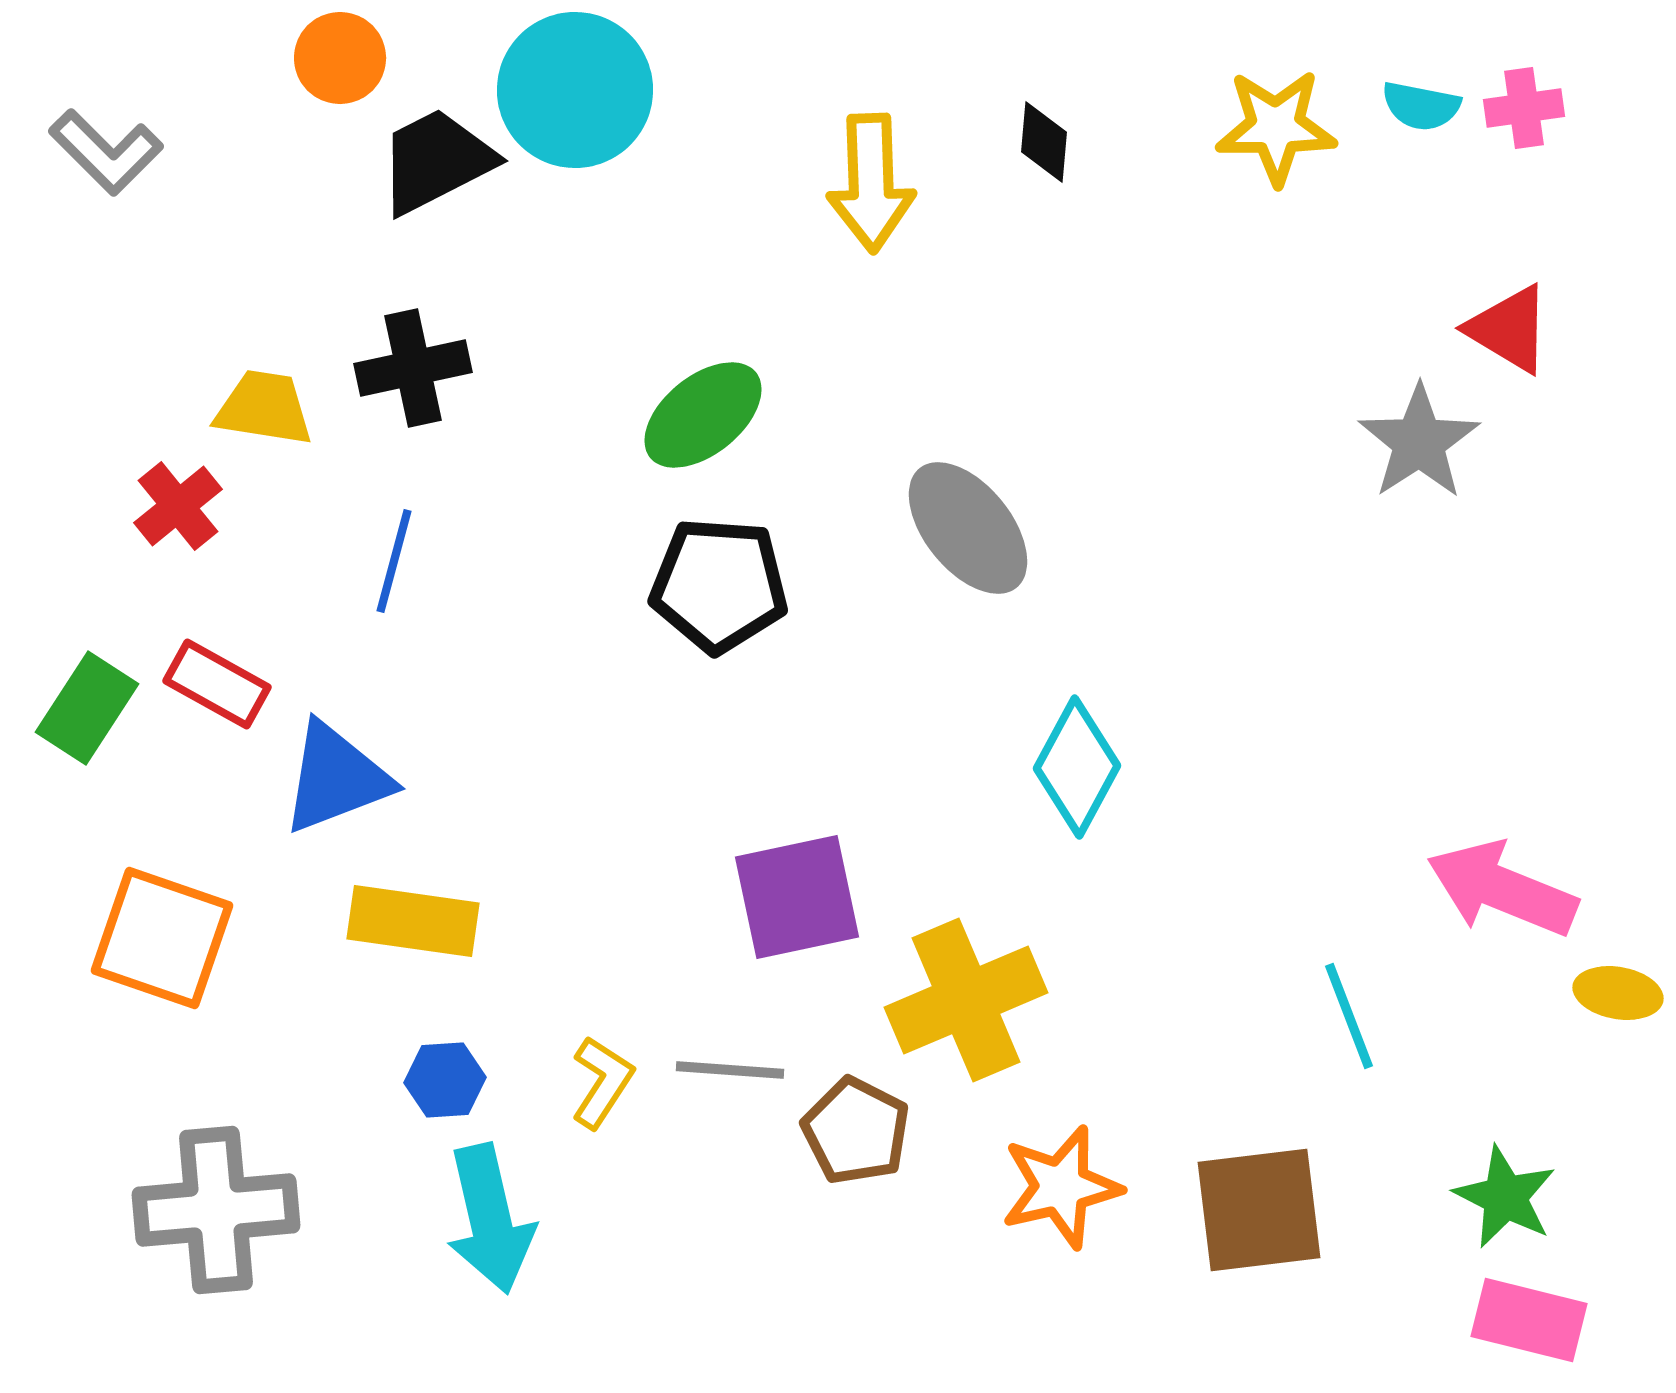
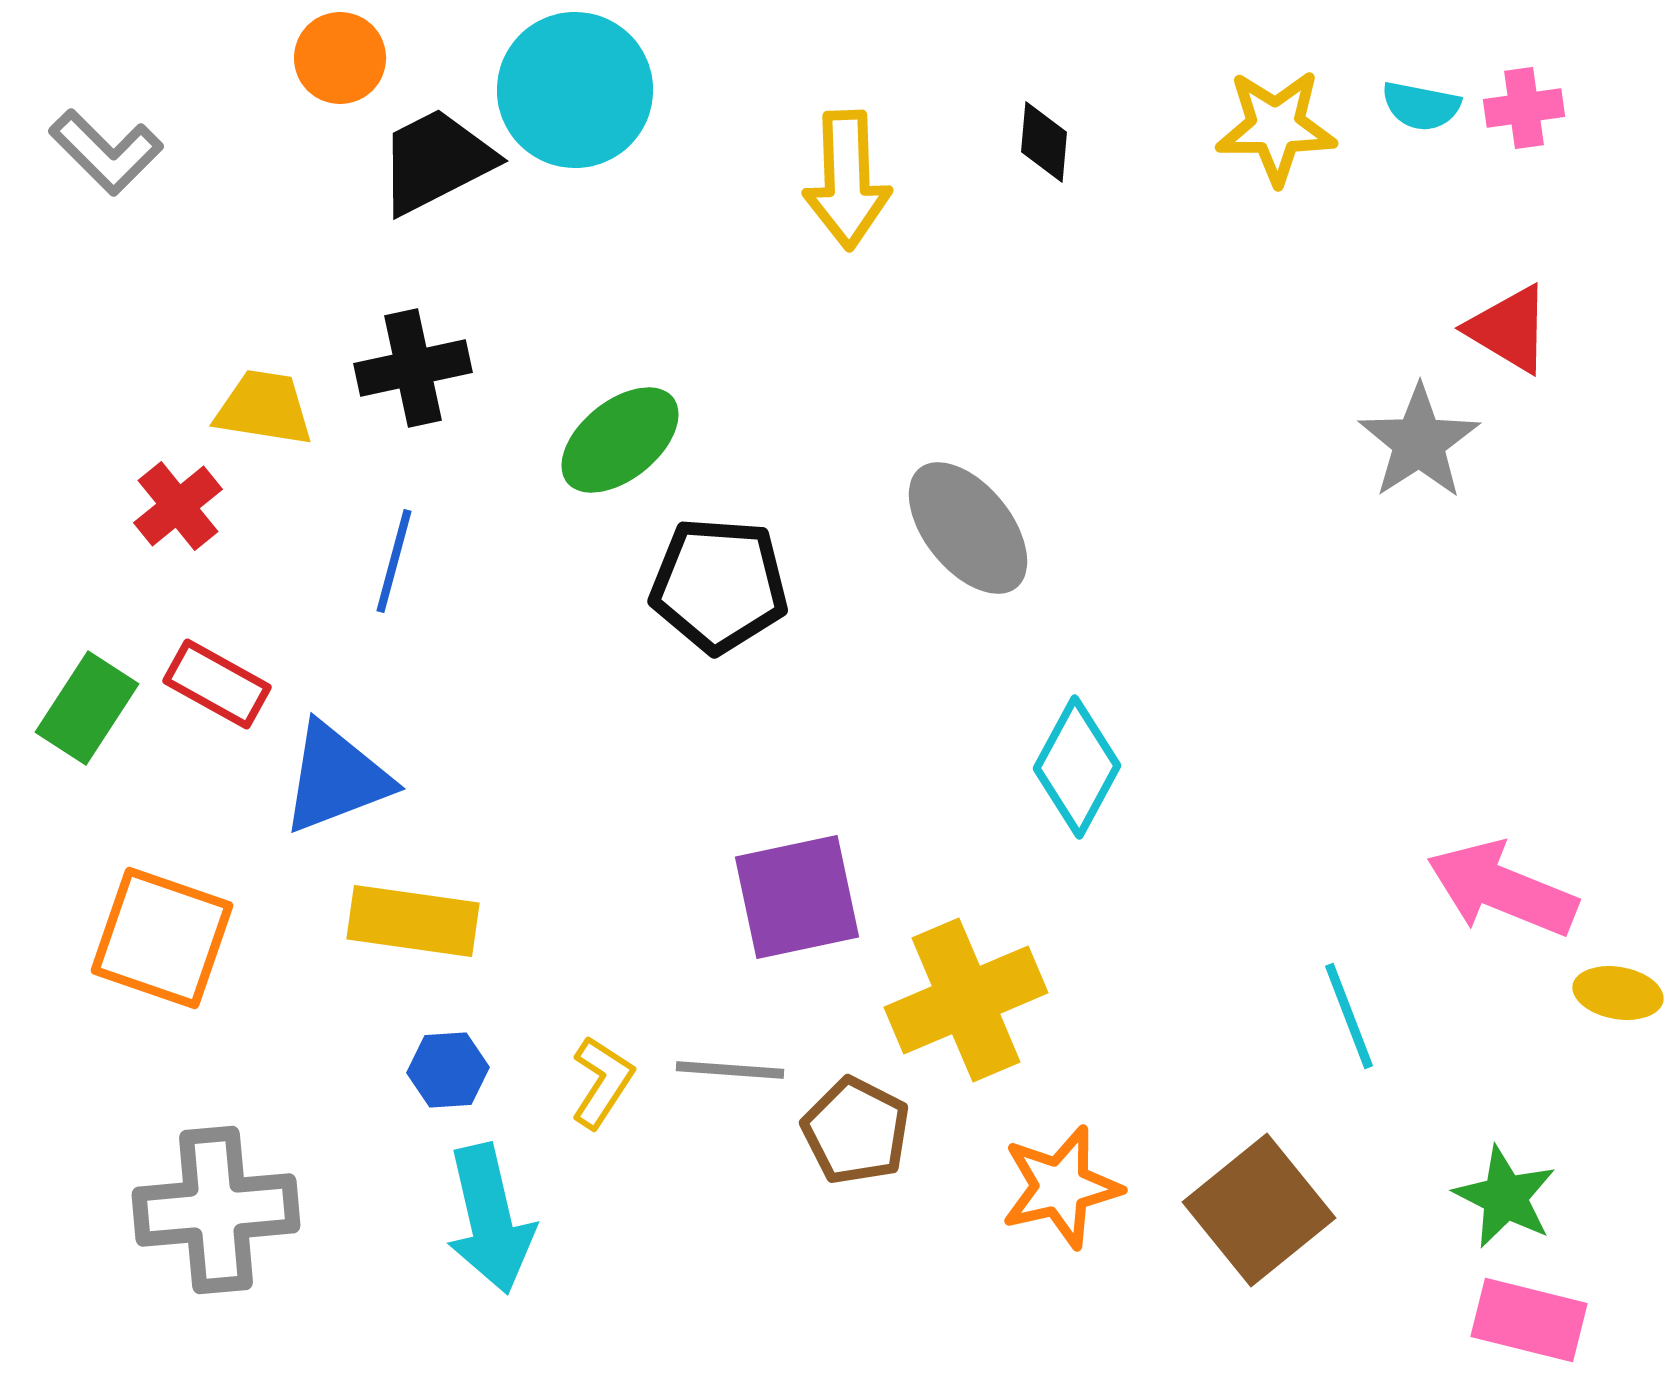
yellow arrow: moved 24 px left, 3 px up
green ellipse: moved 83 px left, 25 px down
blue hexagon: moved 3 px right, 10 px up
brown square: rotated 32 degrees counterclockwise
